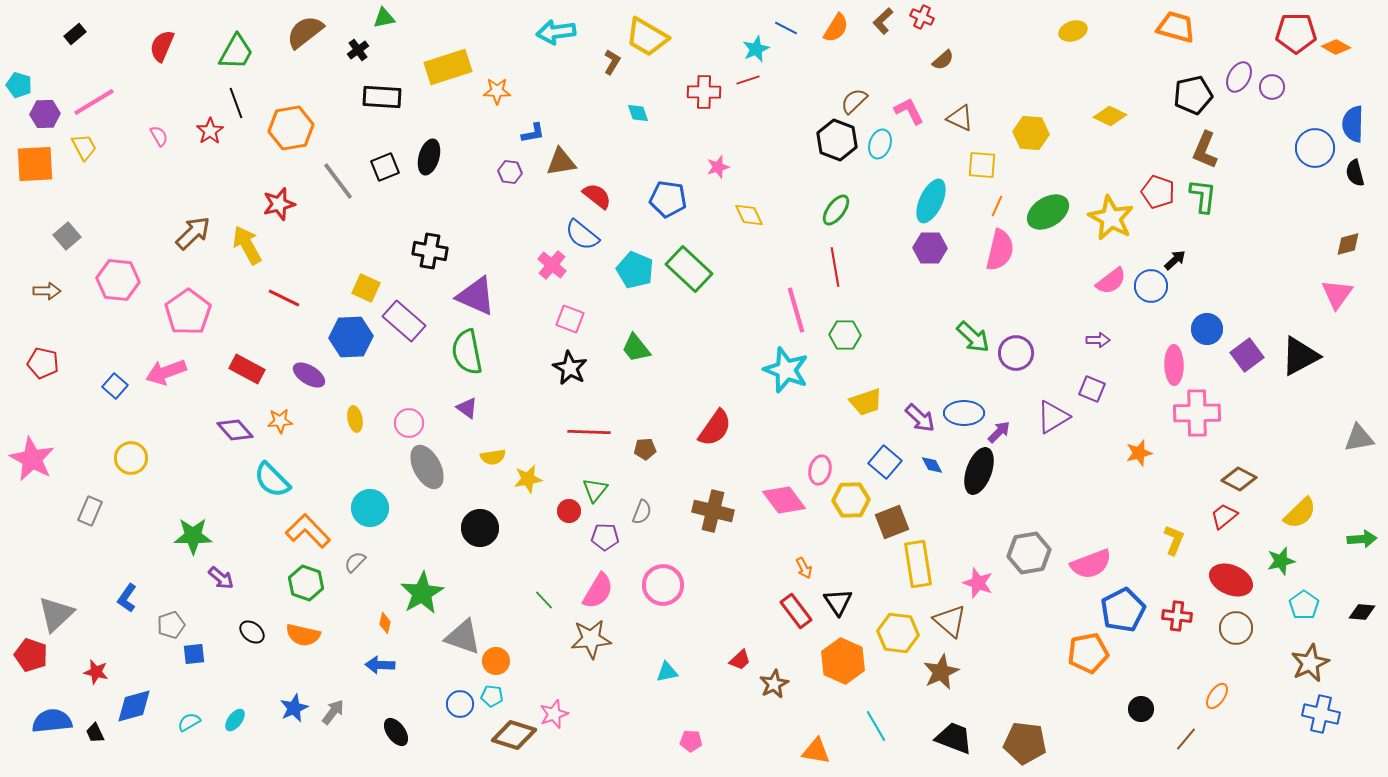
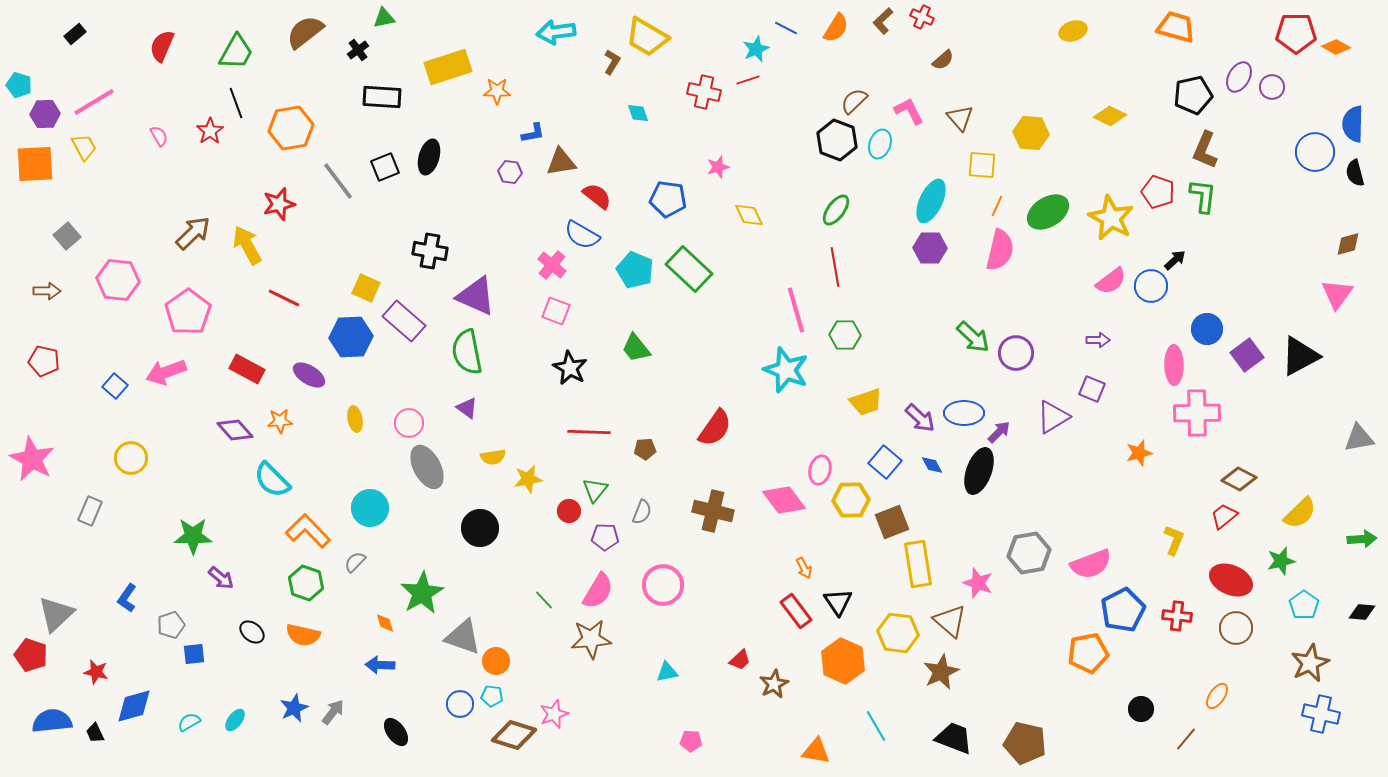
red cross at (704, 92): rotated 12 degrees clockwise
brown triangle at (960, 118): rotated 24 degrees clockwise
blue circle at (1315, 148): moved 4 px down
blue semicircle at (582, 235): rotated 9 degrees counterclockwise
pink square at (570, 319): moved 14 px left, 8 px up
red pentagon at (43, 363): moved 1 px right, 2 px up
orange diamond at (385, 623): rotated 30 degrees counterclockwise
brown pentagon at (1025, 743): rotated 6 degrees clockwise
